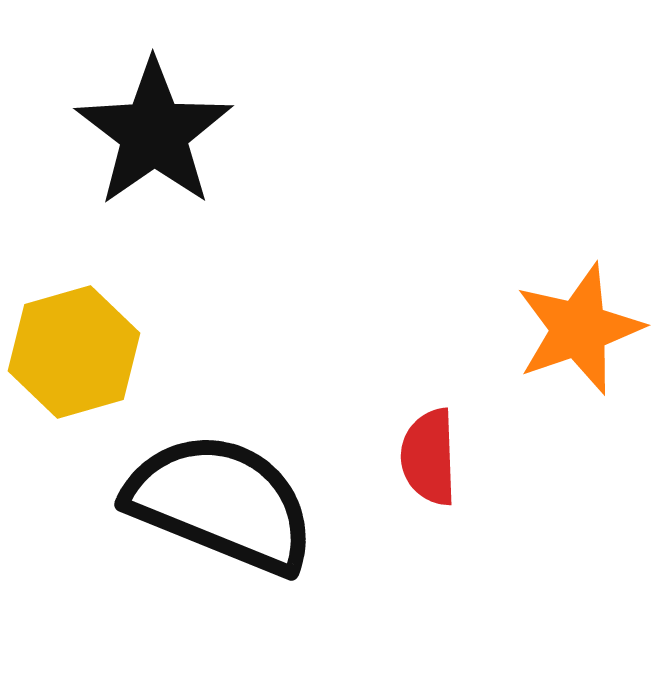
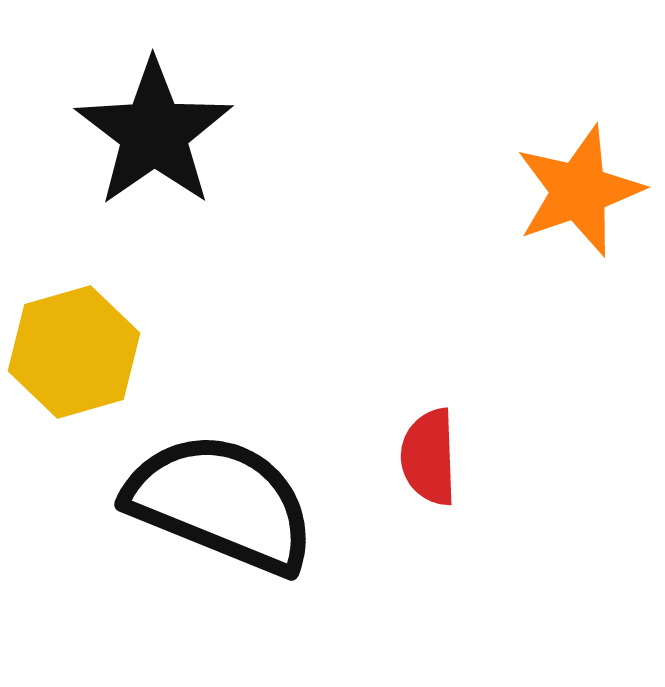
orange star: moved 138 px up
